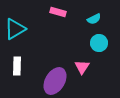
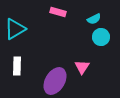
cyan circle: moved 2 px right, 6 px up
